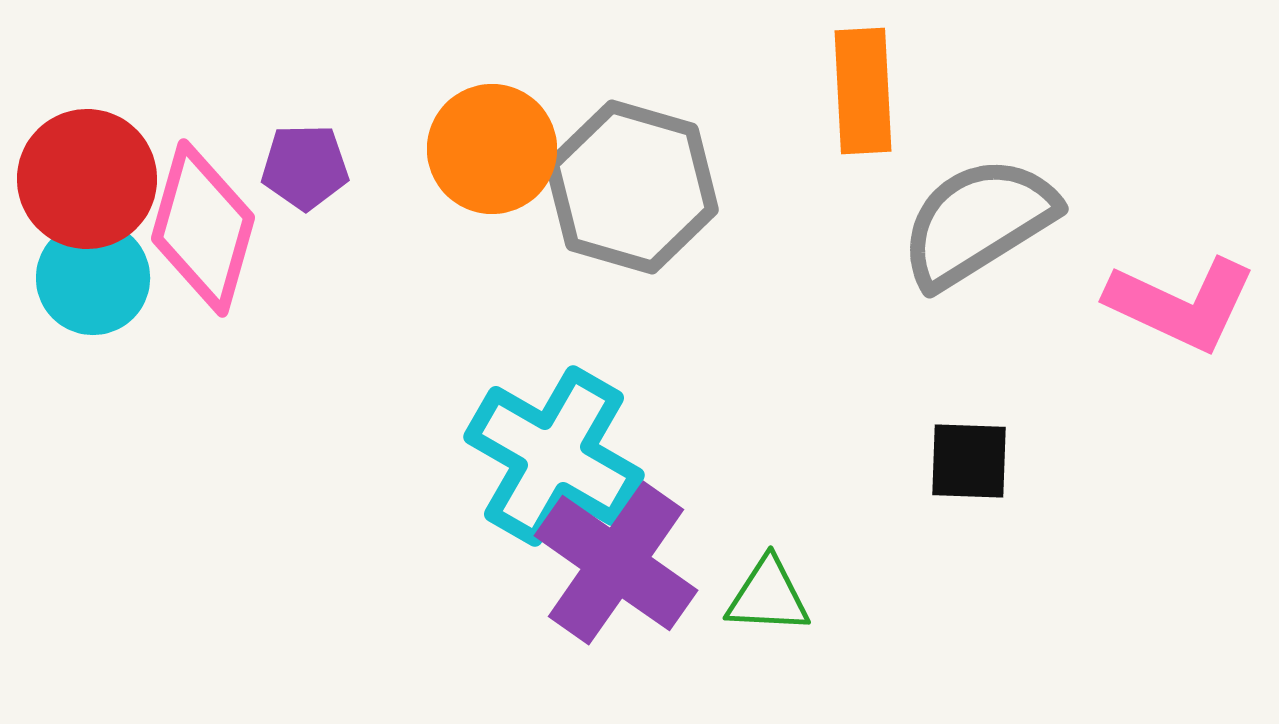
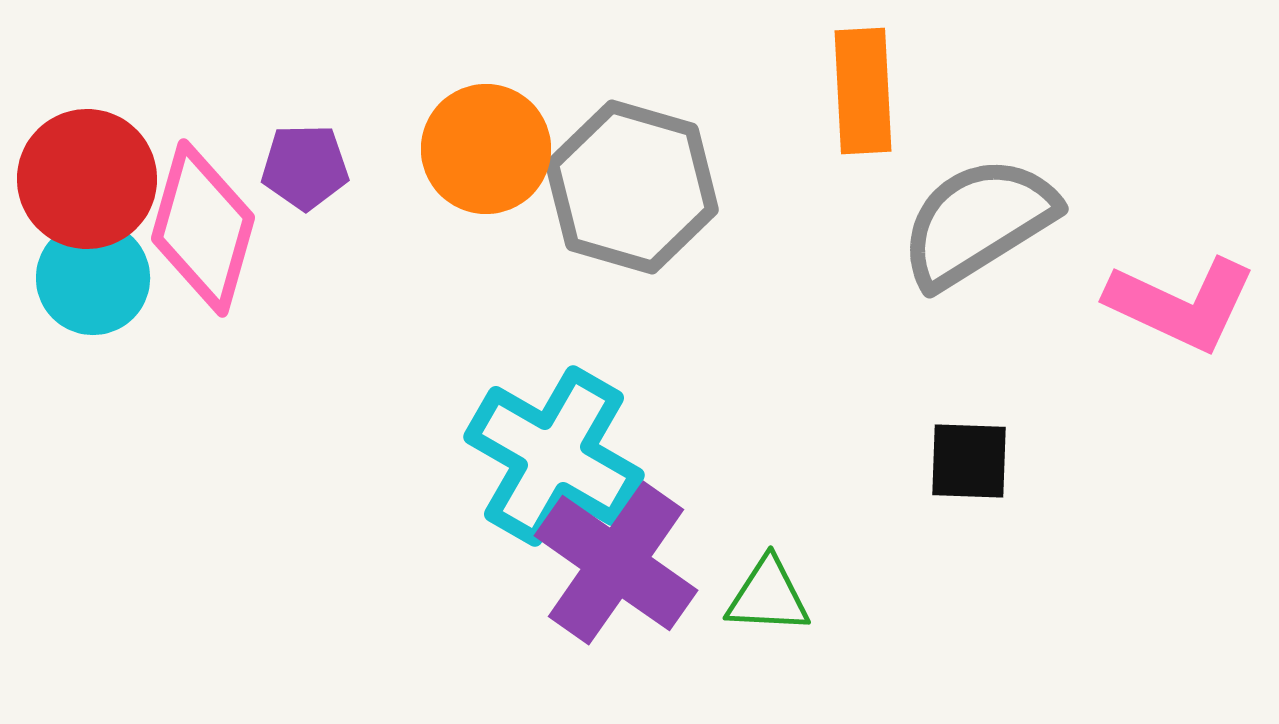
orange circle: moved 6 px left
